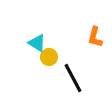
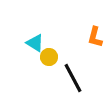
cyan triangle: moved 2 px left
